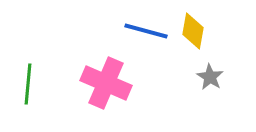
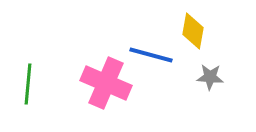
blue line: moved 5 px right, 24 px down
gray star: rotated 28 degrees counterclockwise
